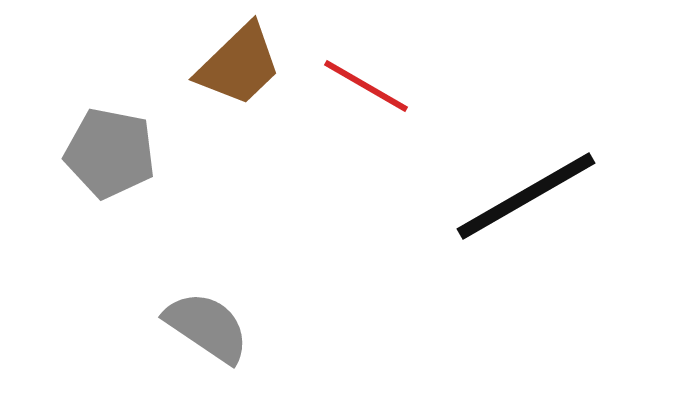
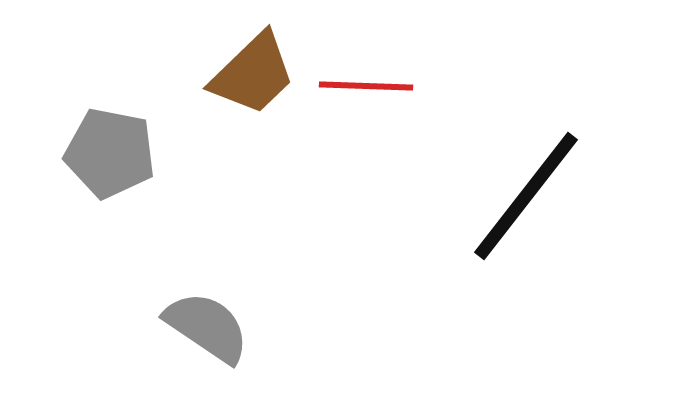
brown trapezoid: moved 14 px right, 9 px down
red line: rotated 28 degrees counterclockwise
black line: rotated 22 degrees counterclockwise
